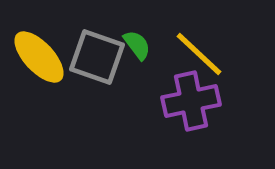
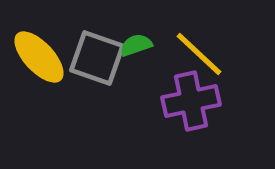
green semicircle: moved 1 px left; rotated 72 degrees counterclockwise
gray square: moved 1 px down
